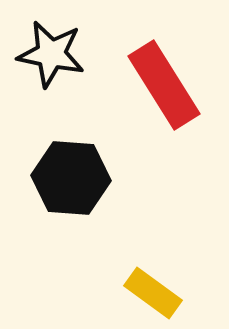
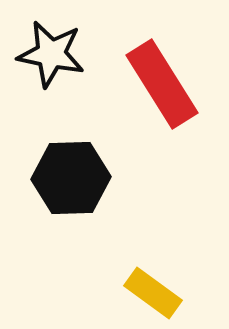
red rectangle: moved 2 px left, 1 px up
black hexagon: rotated 6 degrees counterclockwise
